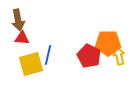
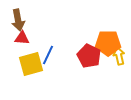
blue line: rotated 12 degrees clockwise
